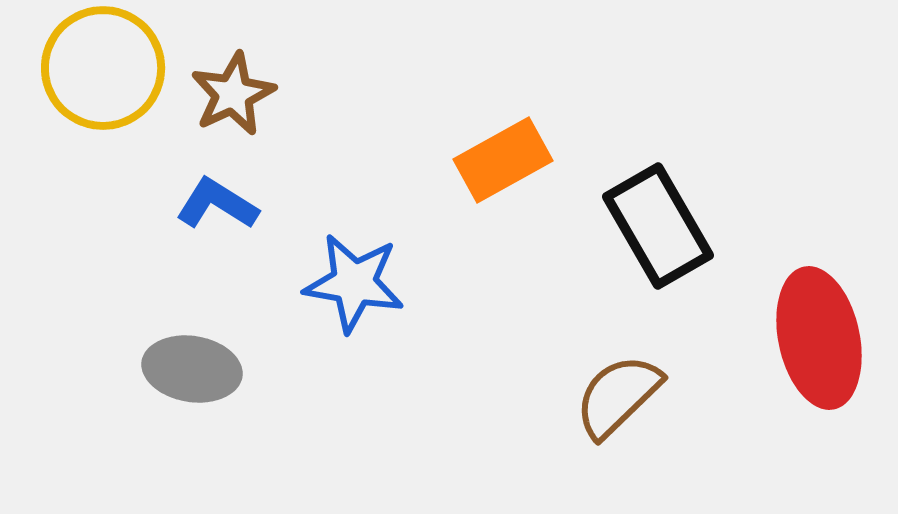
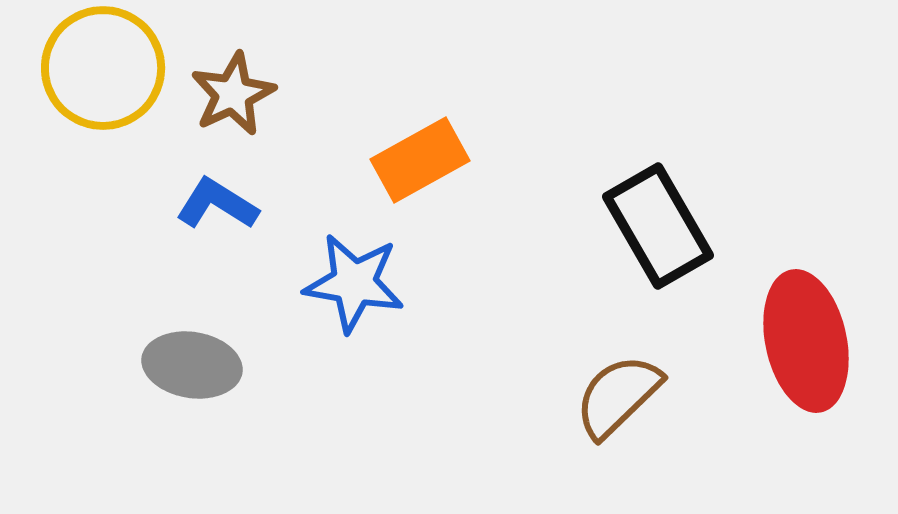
orange rectangle: moved 83 px left
red ellipse: moved 13 px left, 3 px down
gray ellipse: moved 4 px up
